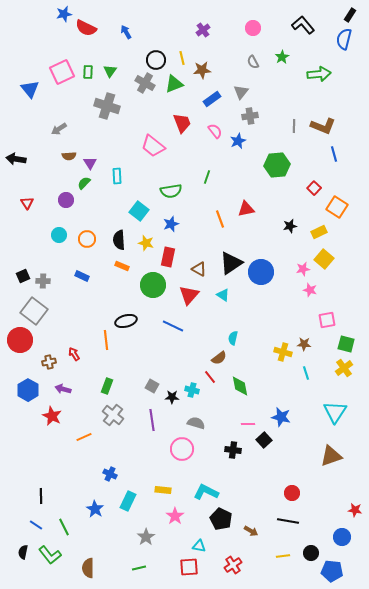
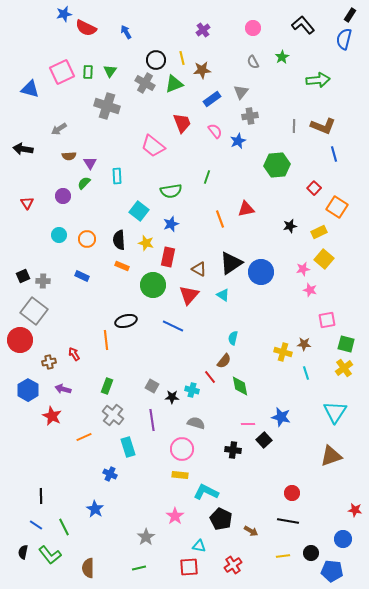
green arrow at (319, 74): moved 1 px left, 6 px down
blue triangle at (30, 89): rotated 36 degrees counterclockwise
black arrow at (16, 159): moved 7 px right, 10 px up
purple circle at (66, 200): moved 3 px left, 4 px up
brown semicircle at (219, 358): moved 5 px right, 3 px down; rotated 14 degrees counterclockwise
yellow rectangle at (163, 490): moved 17 px right, 15 px up
cyan rectangle at (128, 501): moved 54 px up; rotated 42 degrees counterclockwise
blue circle at (342, 537): moved 1 px right, 2 px down
